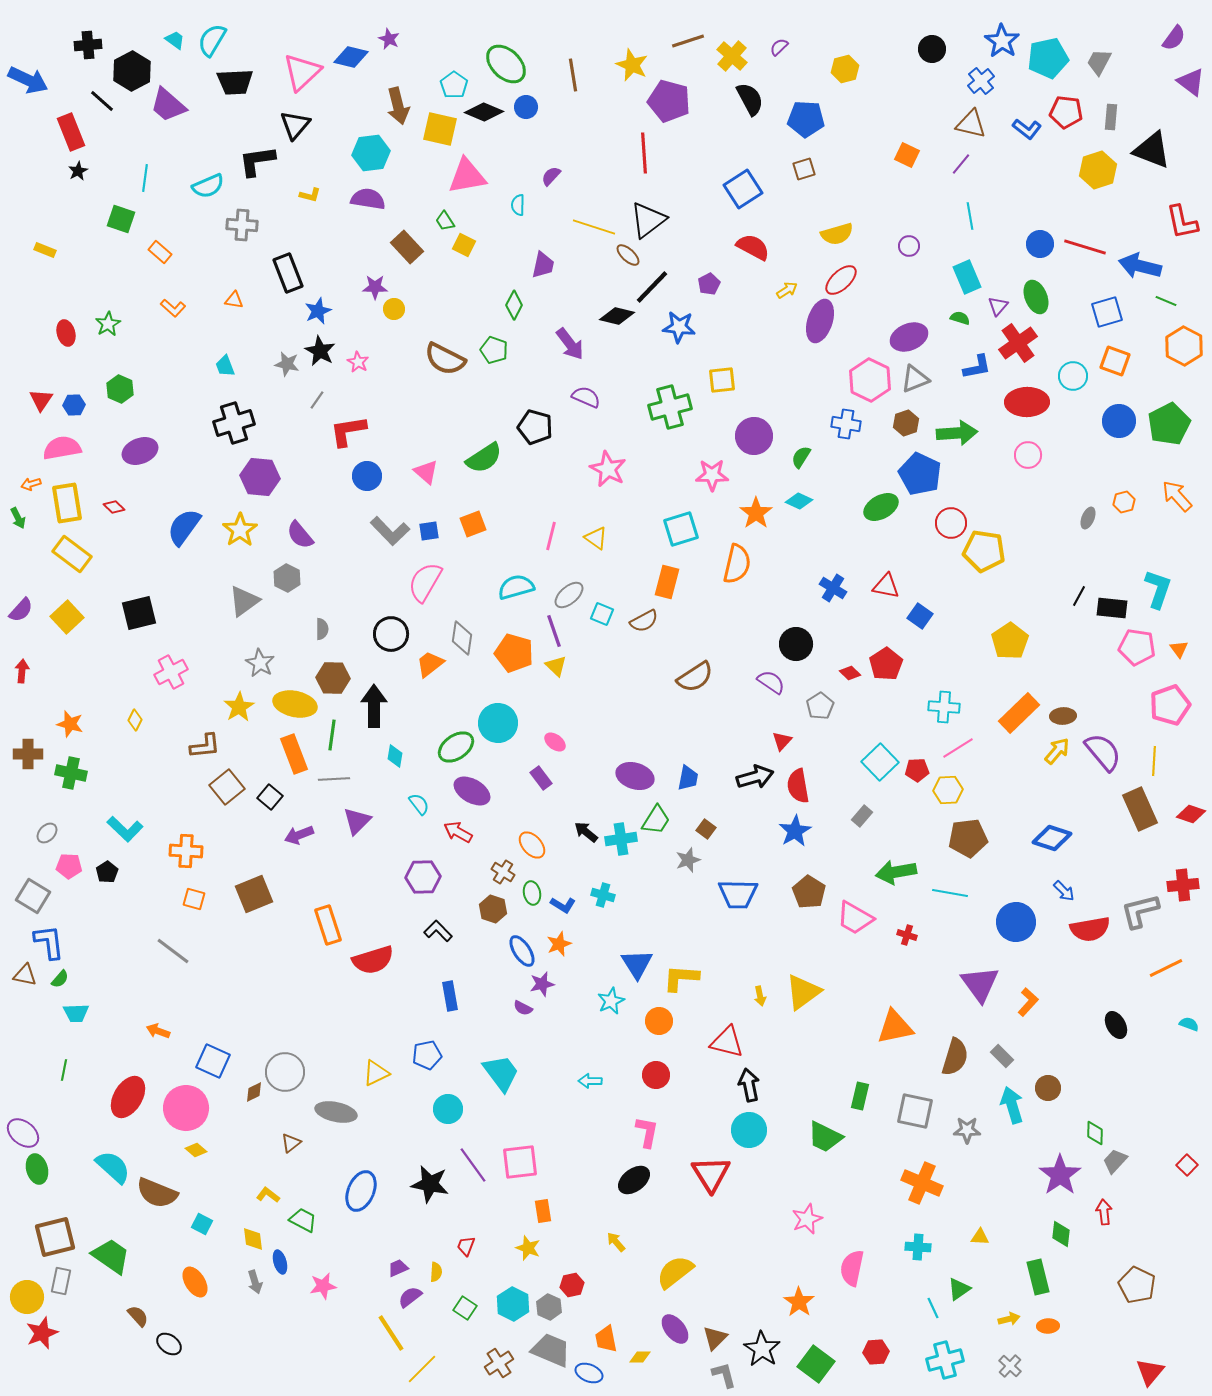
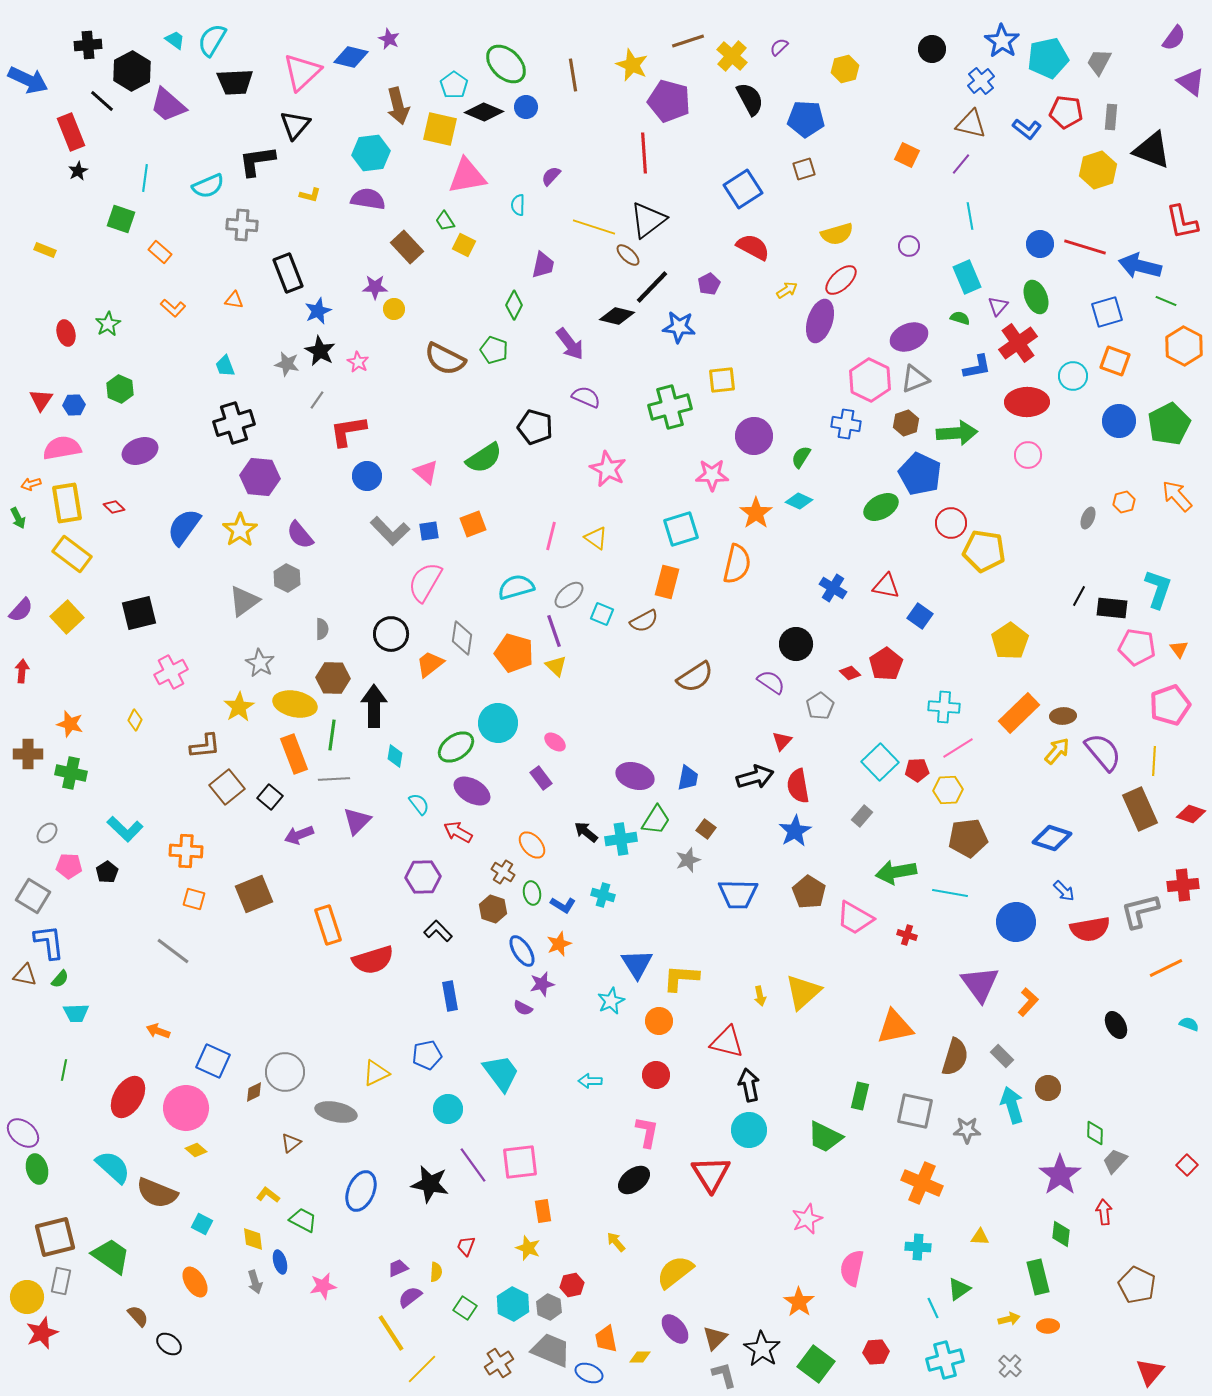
yellow triangle at (803, 992): rotated 6 degrees counterclockwise
